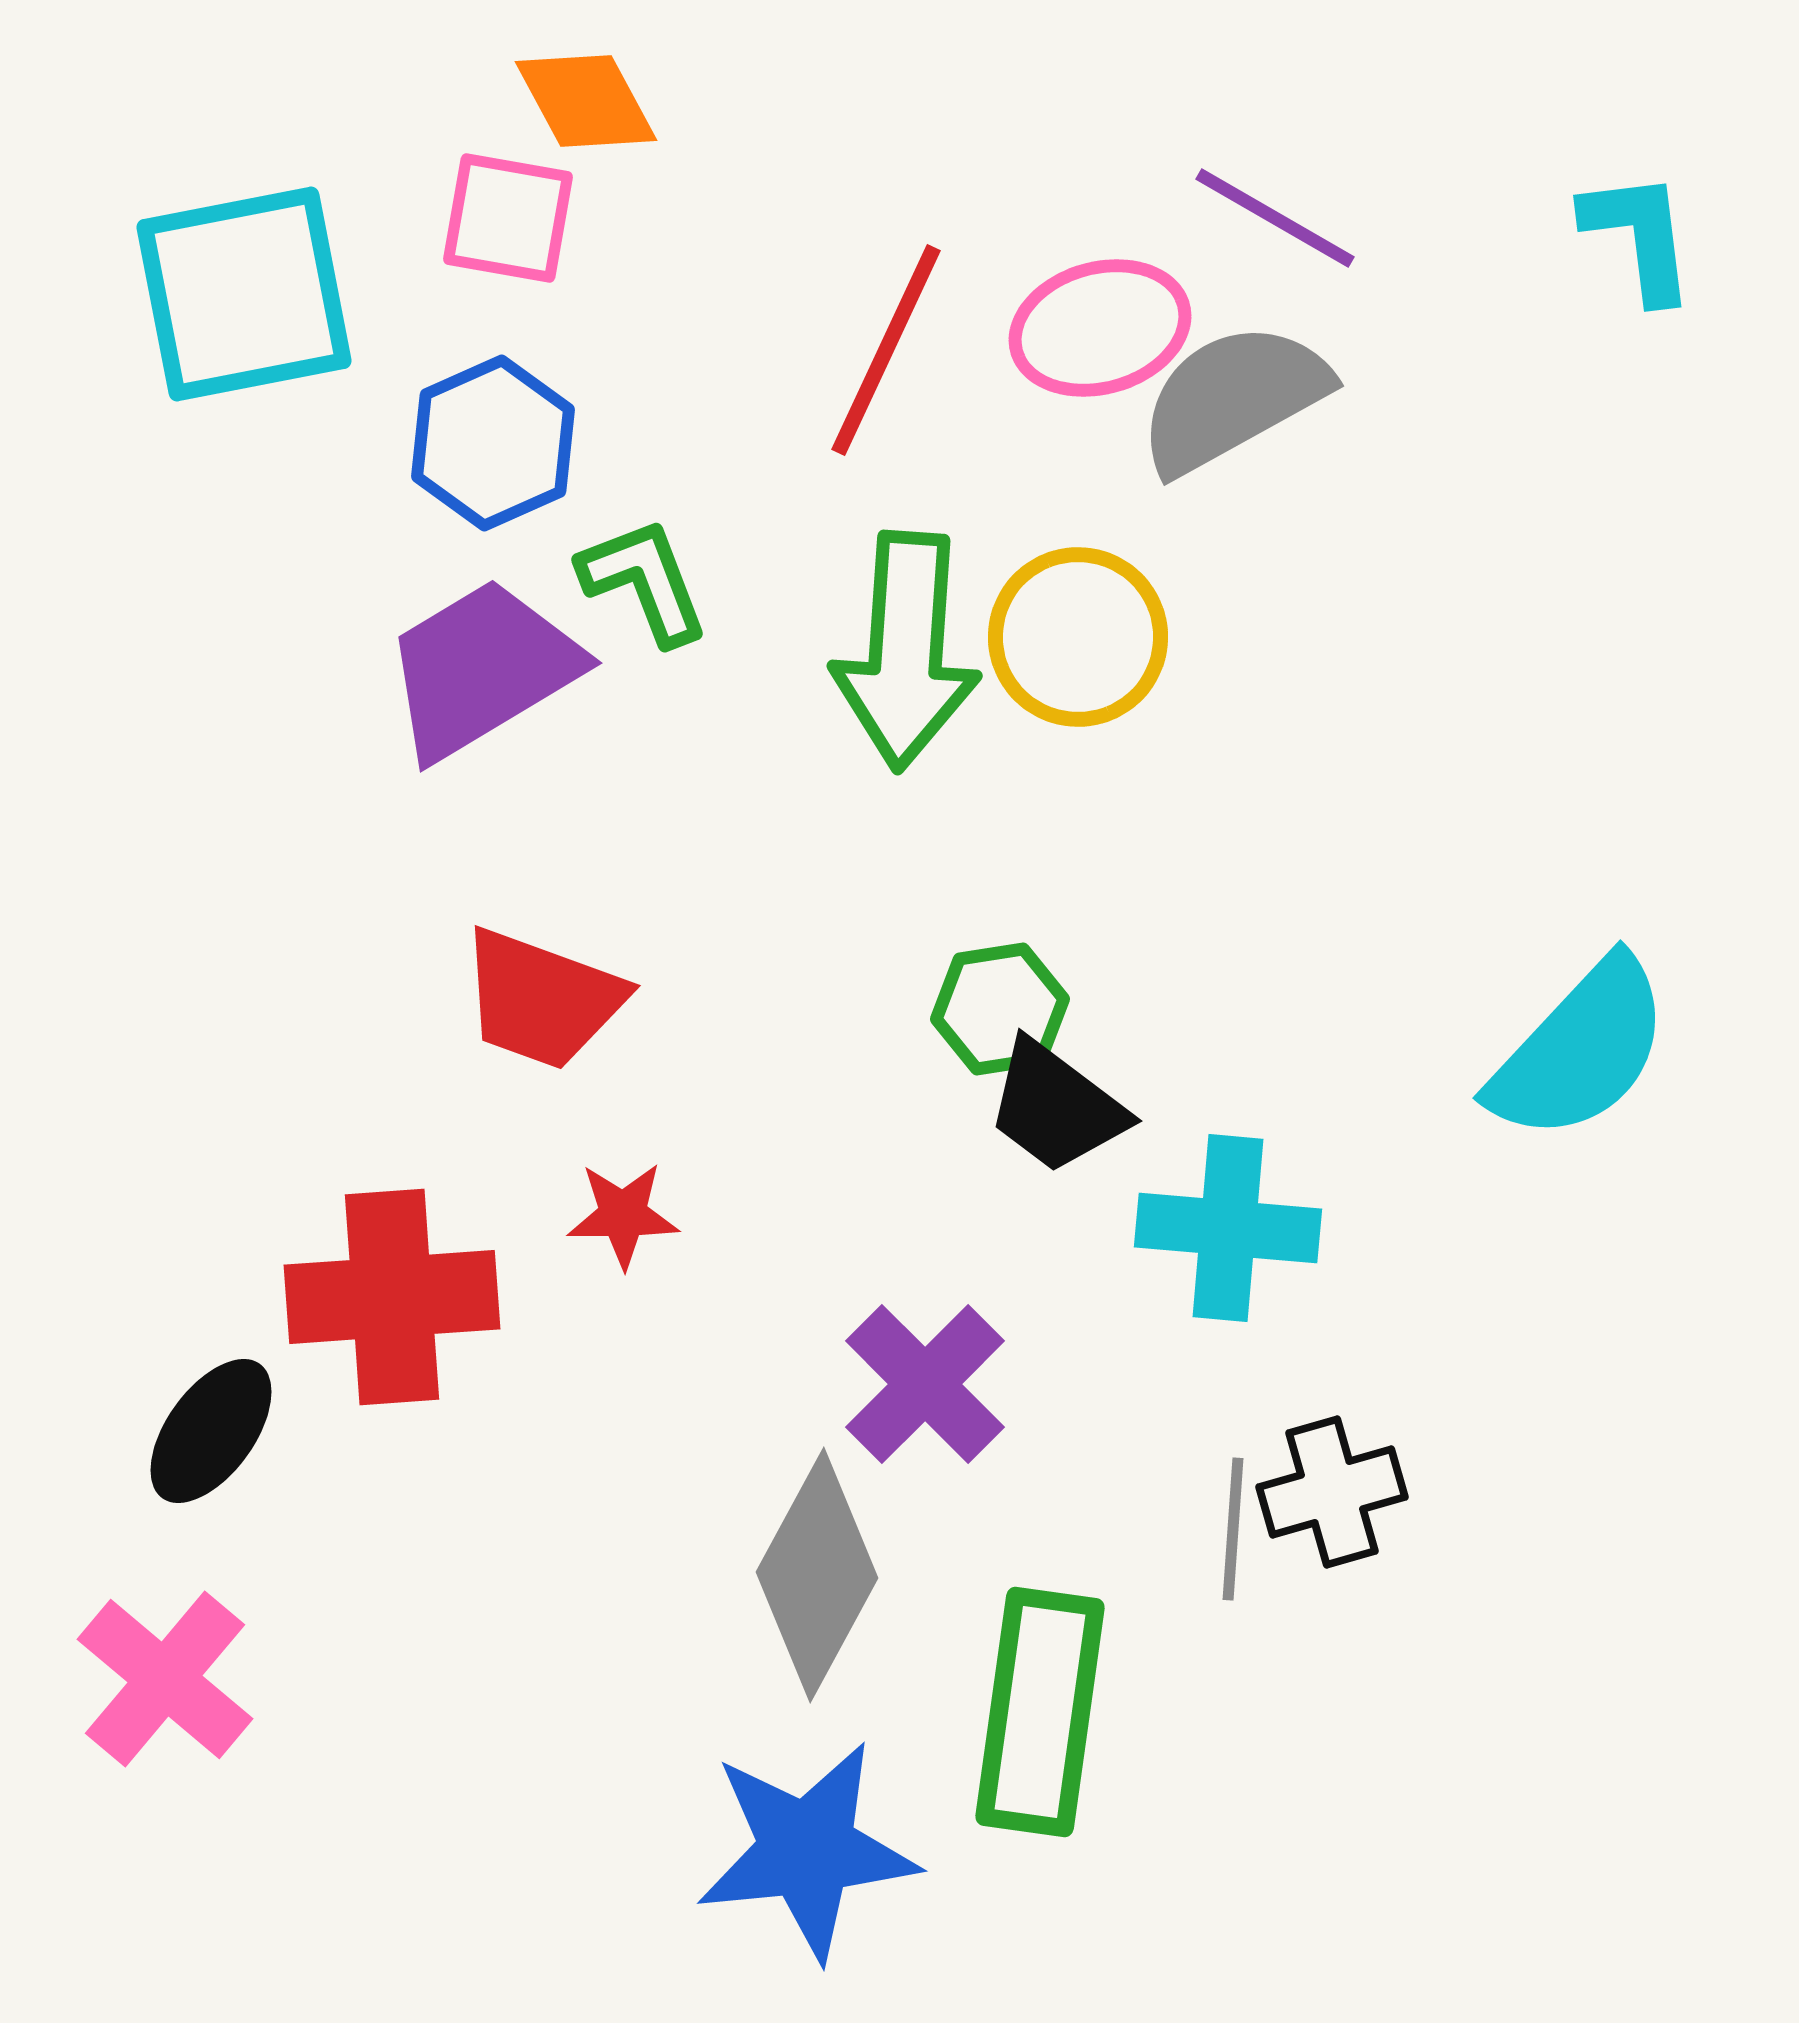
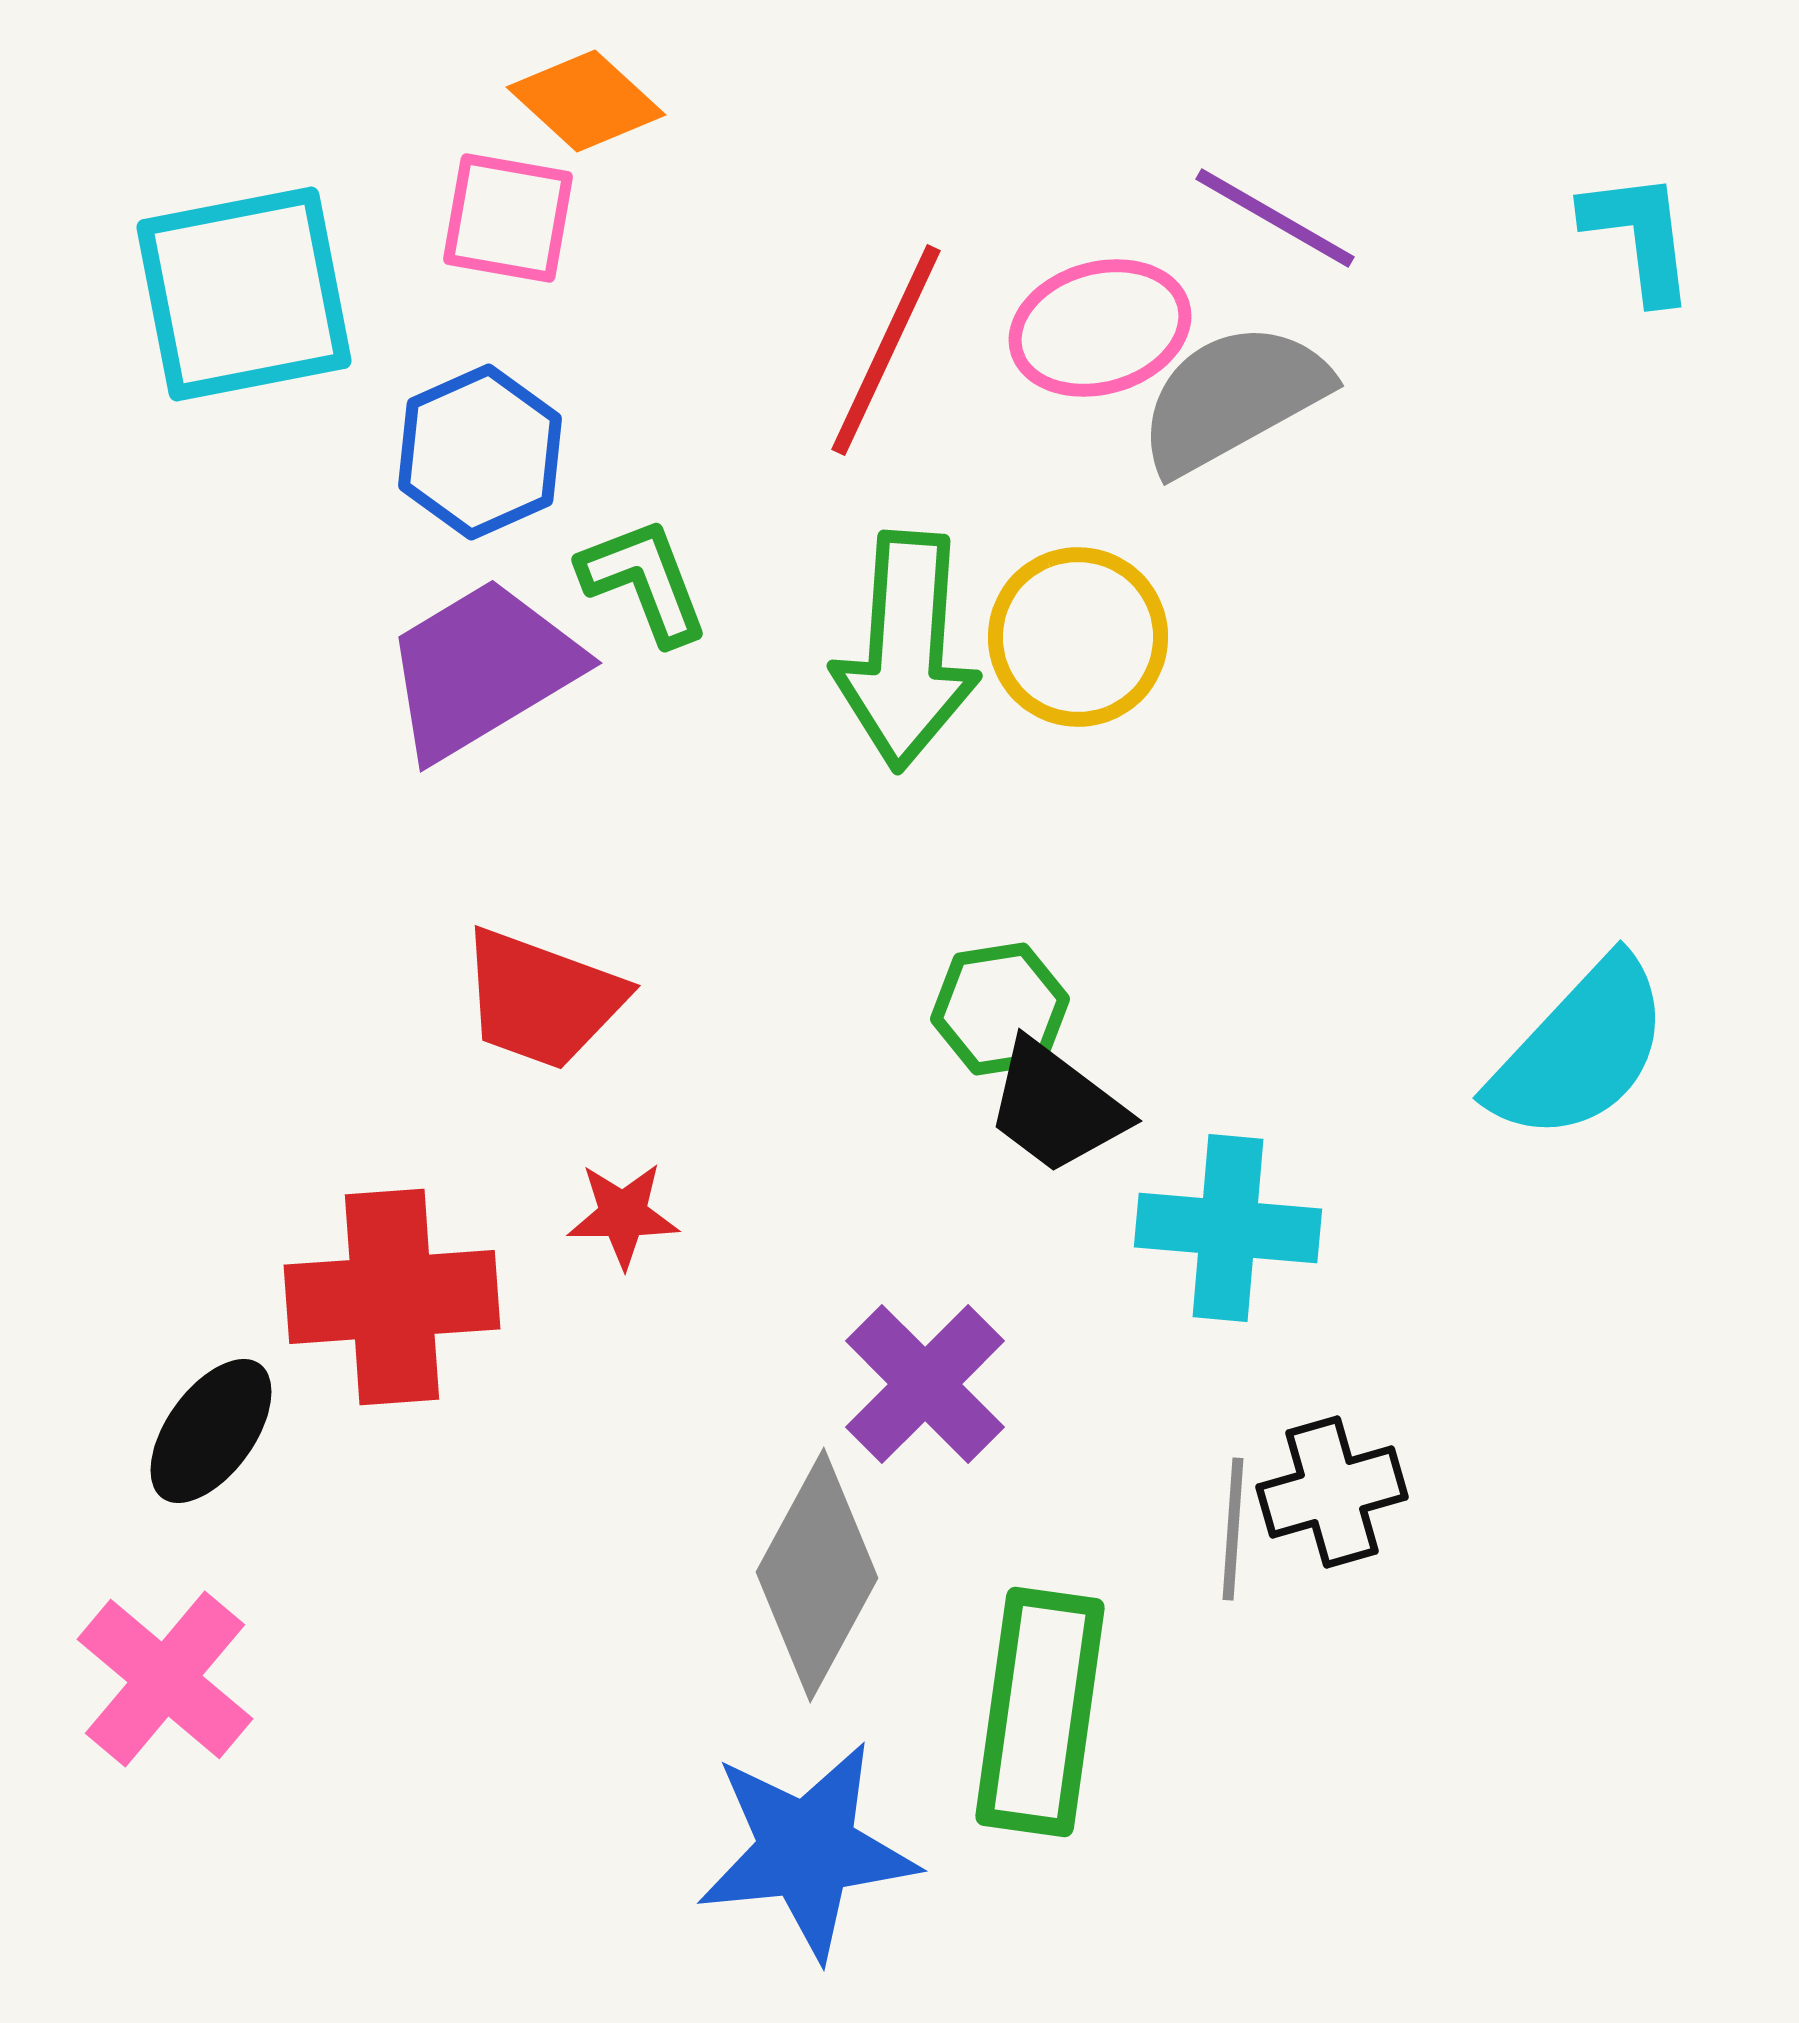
orange diamond: rotated 19 degrees counterclockwise
blue hexagon: moved 13 px left, 9 px down
